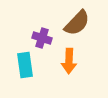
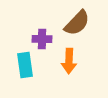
purple cross: moved 1 px down; rotated 18 degrees counterclockwise
